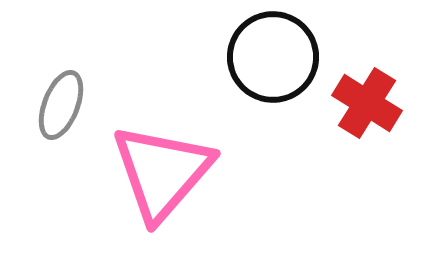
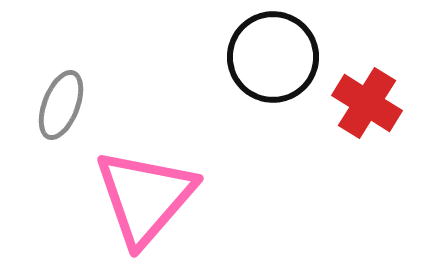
pink triangle: moved 17 px left, 25 px down
